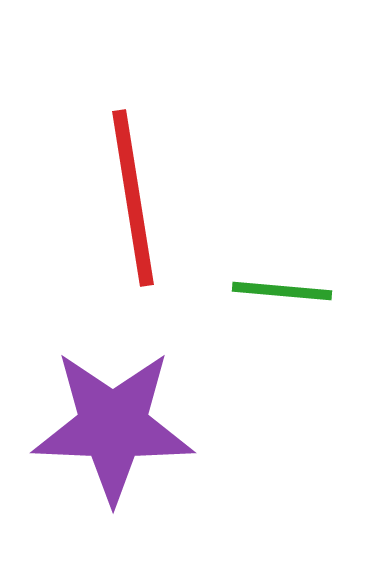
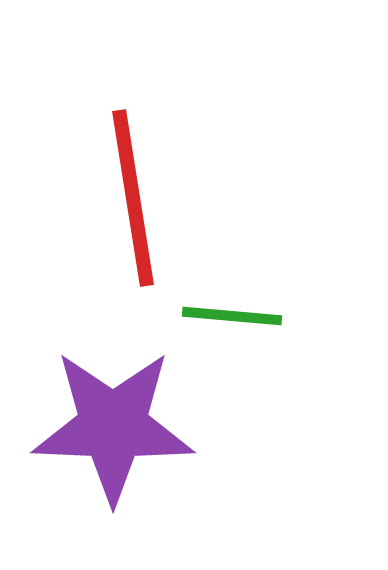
green line: moved 50 px left, 25 px down
